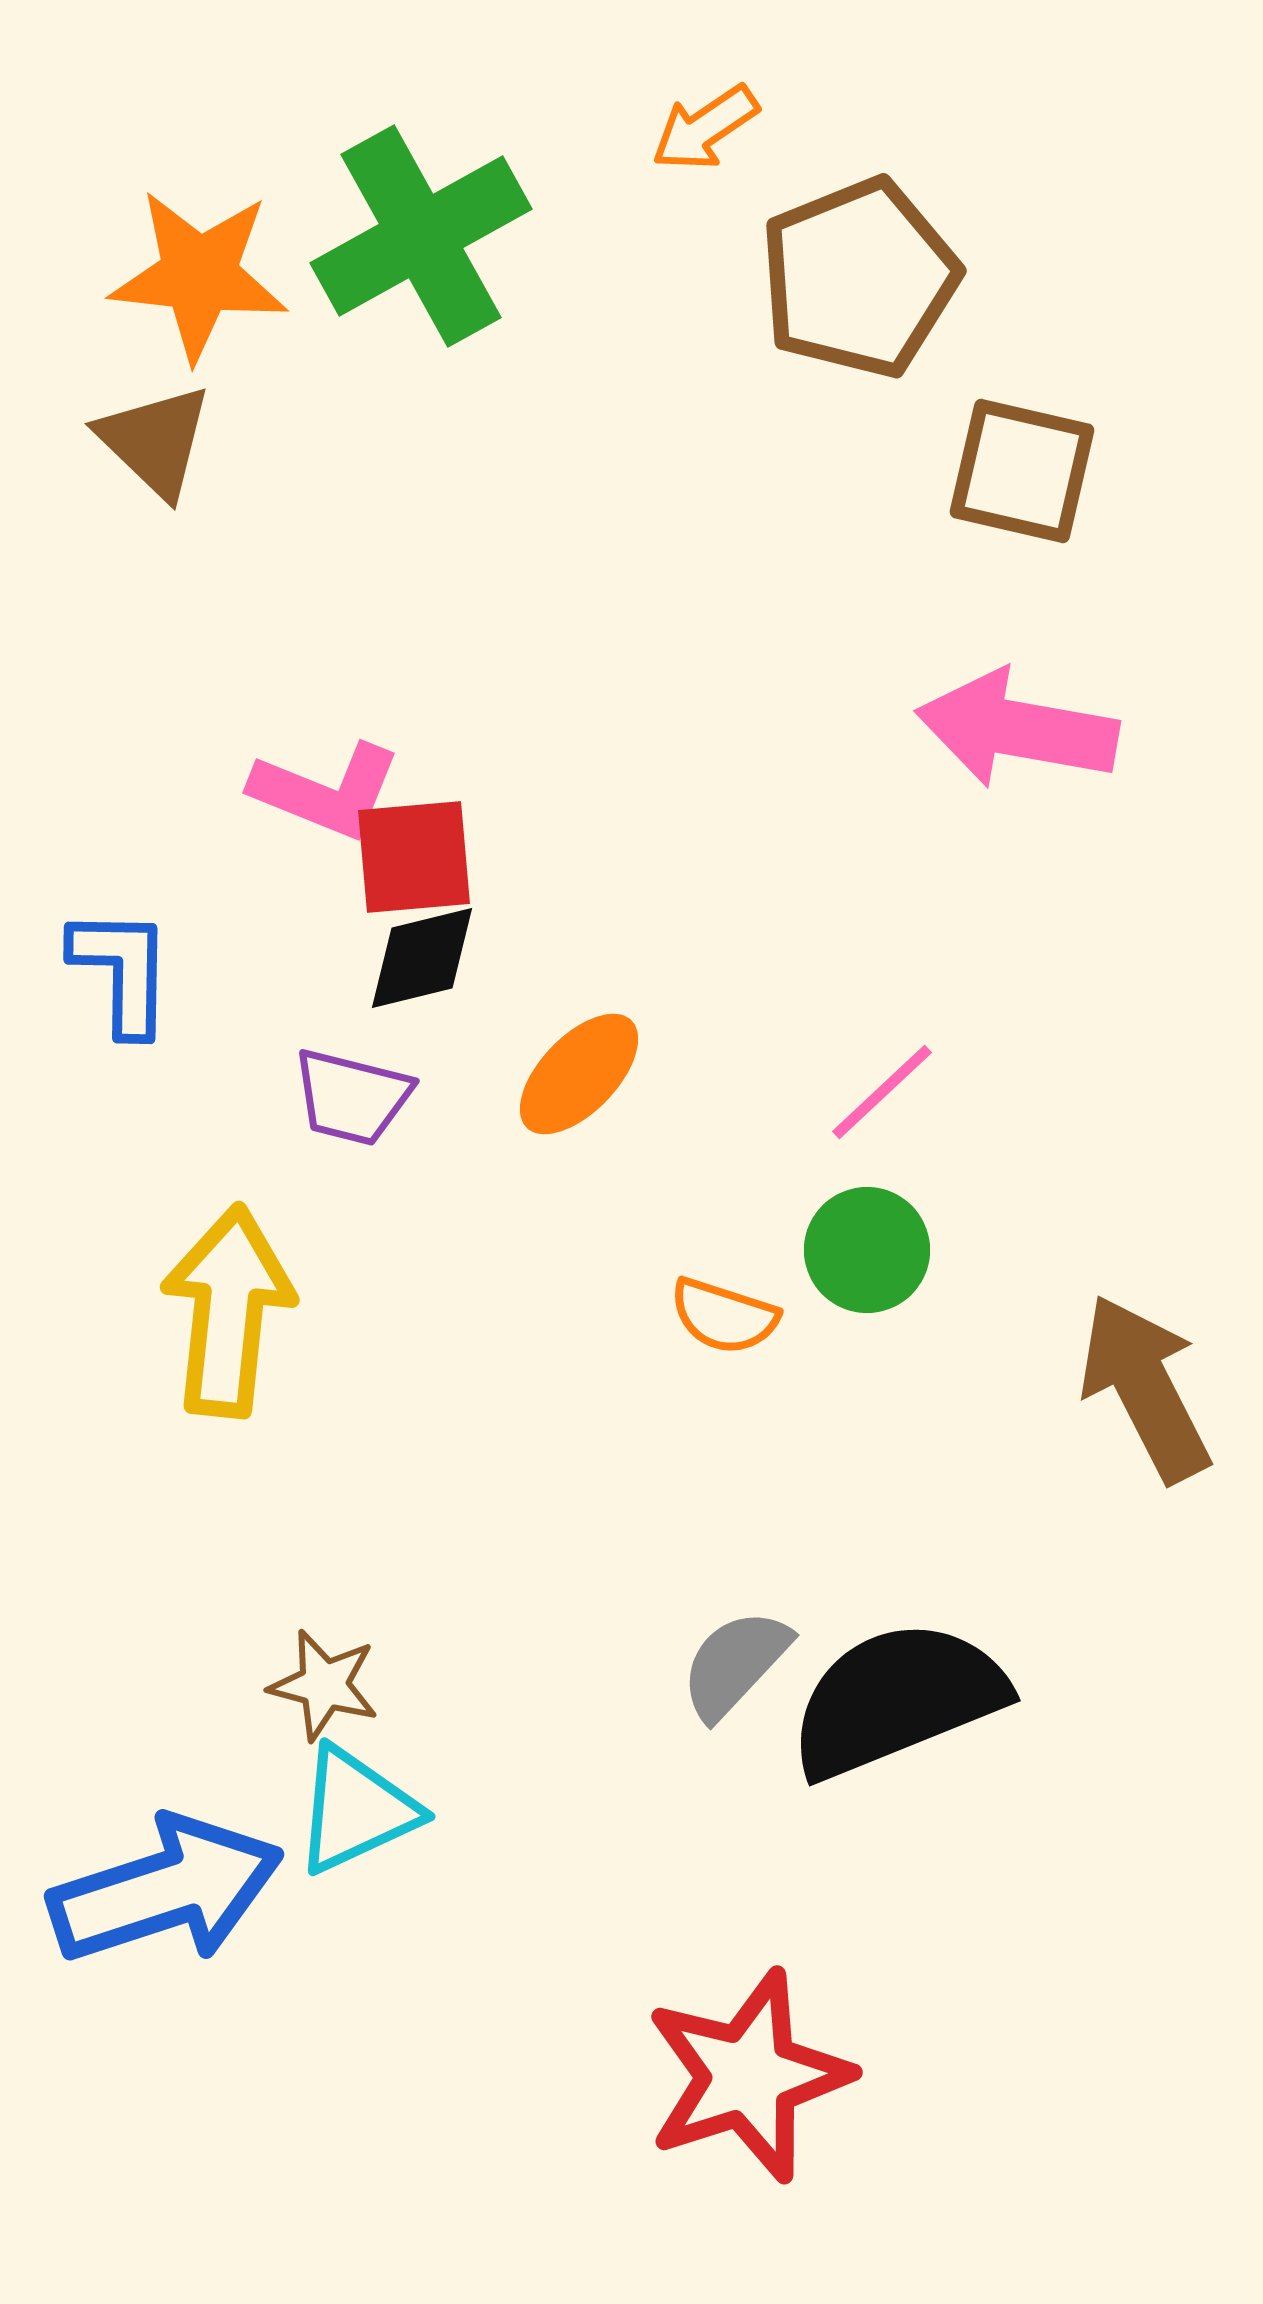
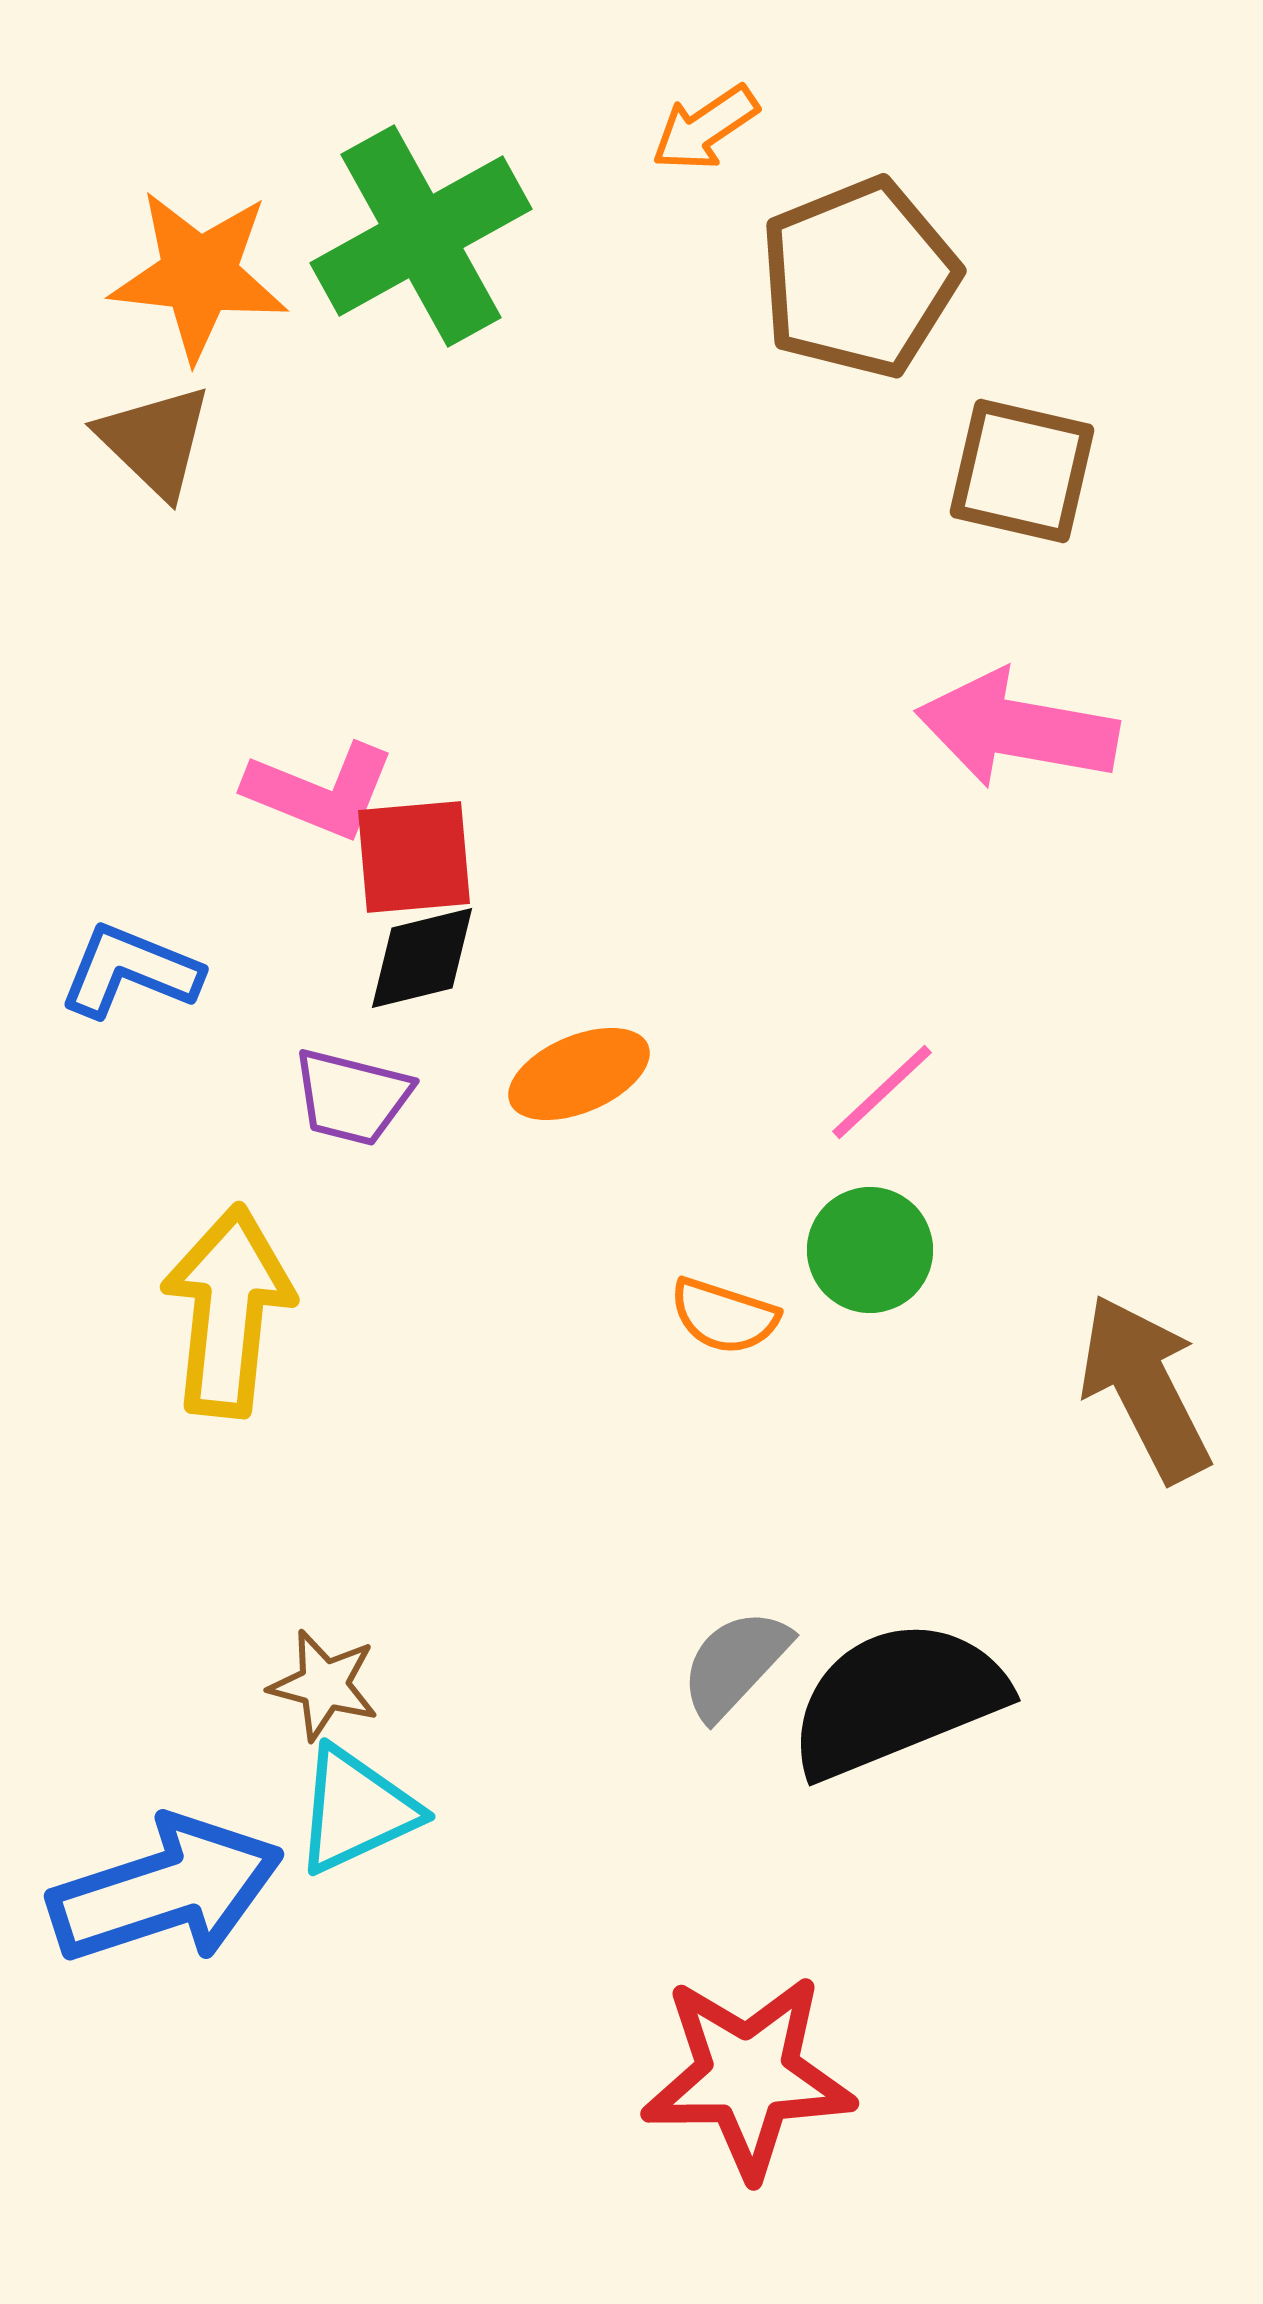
pink L-shape: moved 6 px left
blue L-shape: moved 8 px right; rotated 69 degrees counterclockwise
orange ellipse: rotated 23 degrees clockwise
green circle: moved 3 px right
red star: rotated 17 degrees clockwise
